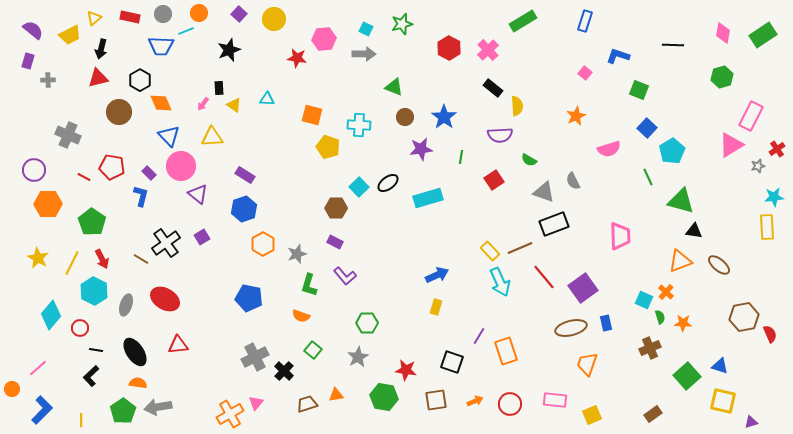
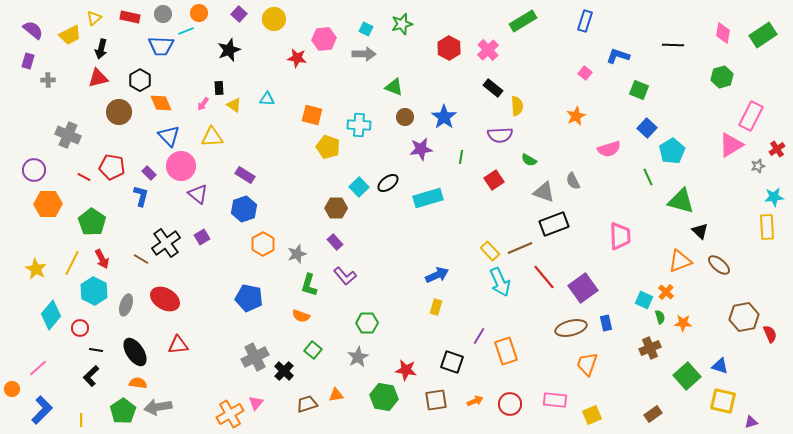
black triangle at (694, 231): moved 6 px right; rotated 36 degrees clockwise
purple rectangle at (335, 242): rotated 21 degrees clockwise
yellow star at (38, 258): moved 2 px left, 11 px down
